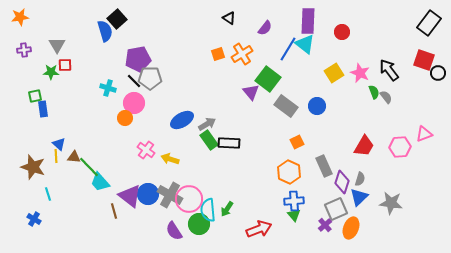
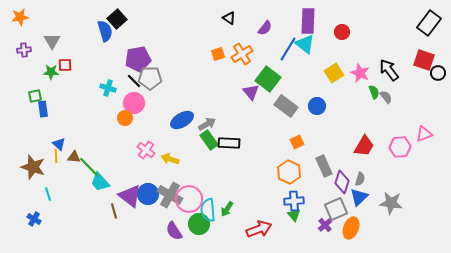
gray triangle at (57, 45): moved 5 px left, 4 px up
